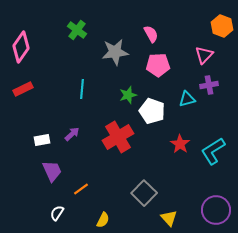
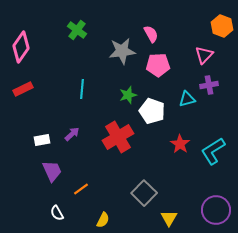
gray star: moved 7 px right, 1 px up
white semicircle: rotated 63 degrees counterclockwise
yellow triangle: rotated 12 degrees clockwise
